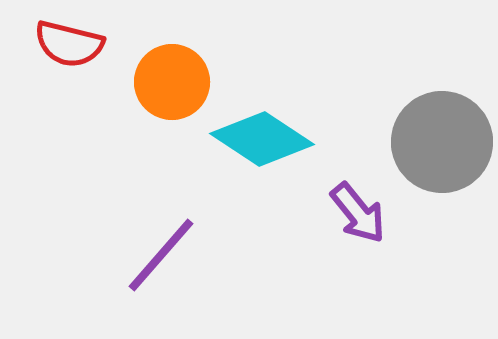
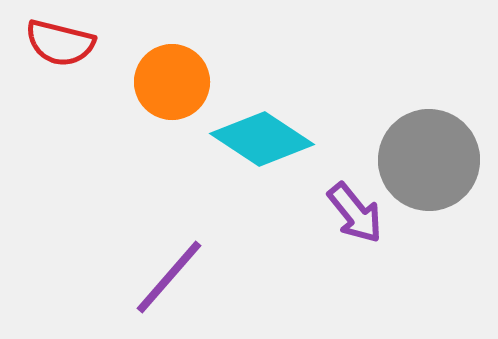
red semicircle: moved 9 px left, 1 px up
gray circle: moved 13 px left, 18 px down
purple arrow: moved 3 px left
purple line: moved 8 px right, 22 px down
